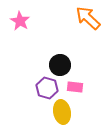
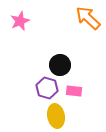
pink star: rotated 18 degrees clockwise
pink rectangle: moved 1 px left, 4 px down
yellow ellipse: moved 6 px left, 4 px down
